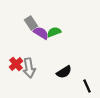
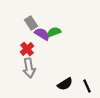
purple semicircle: moved 1 px right, 1 px down
red cross: moved 11 px right, 15 px up
black semicircle: moved 1 px right, 12 px down
